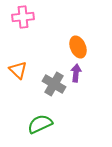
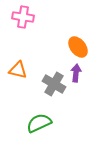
pink cross: rotated 15 degrees clockwise
orange ellipse: rotated 15 degrees counterclockwise
orange triangle: rotated 30 degrees counterclockwise
green semicircle: moved 1 px left, 1 px up
